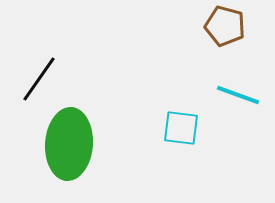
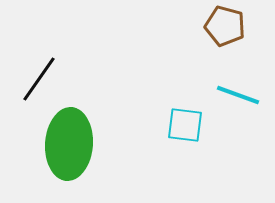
cyan square: moved 4 px right, 3 px up
